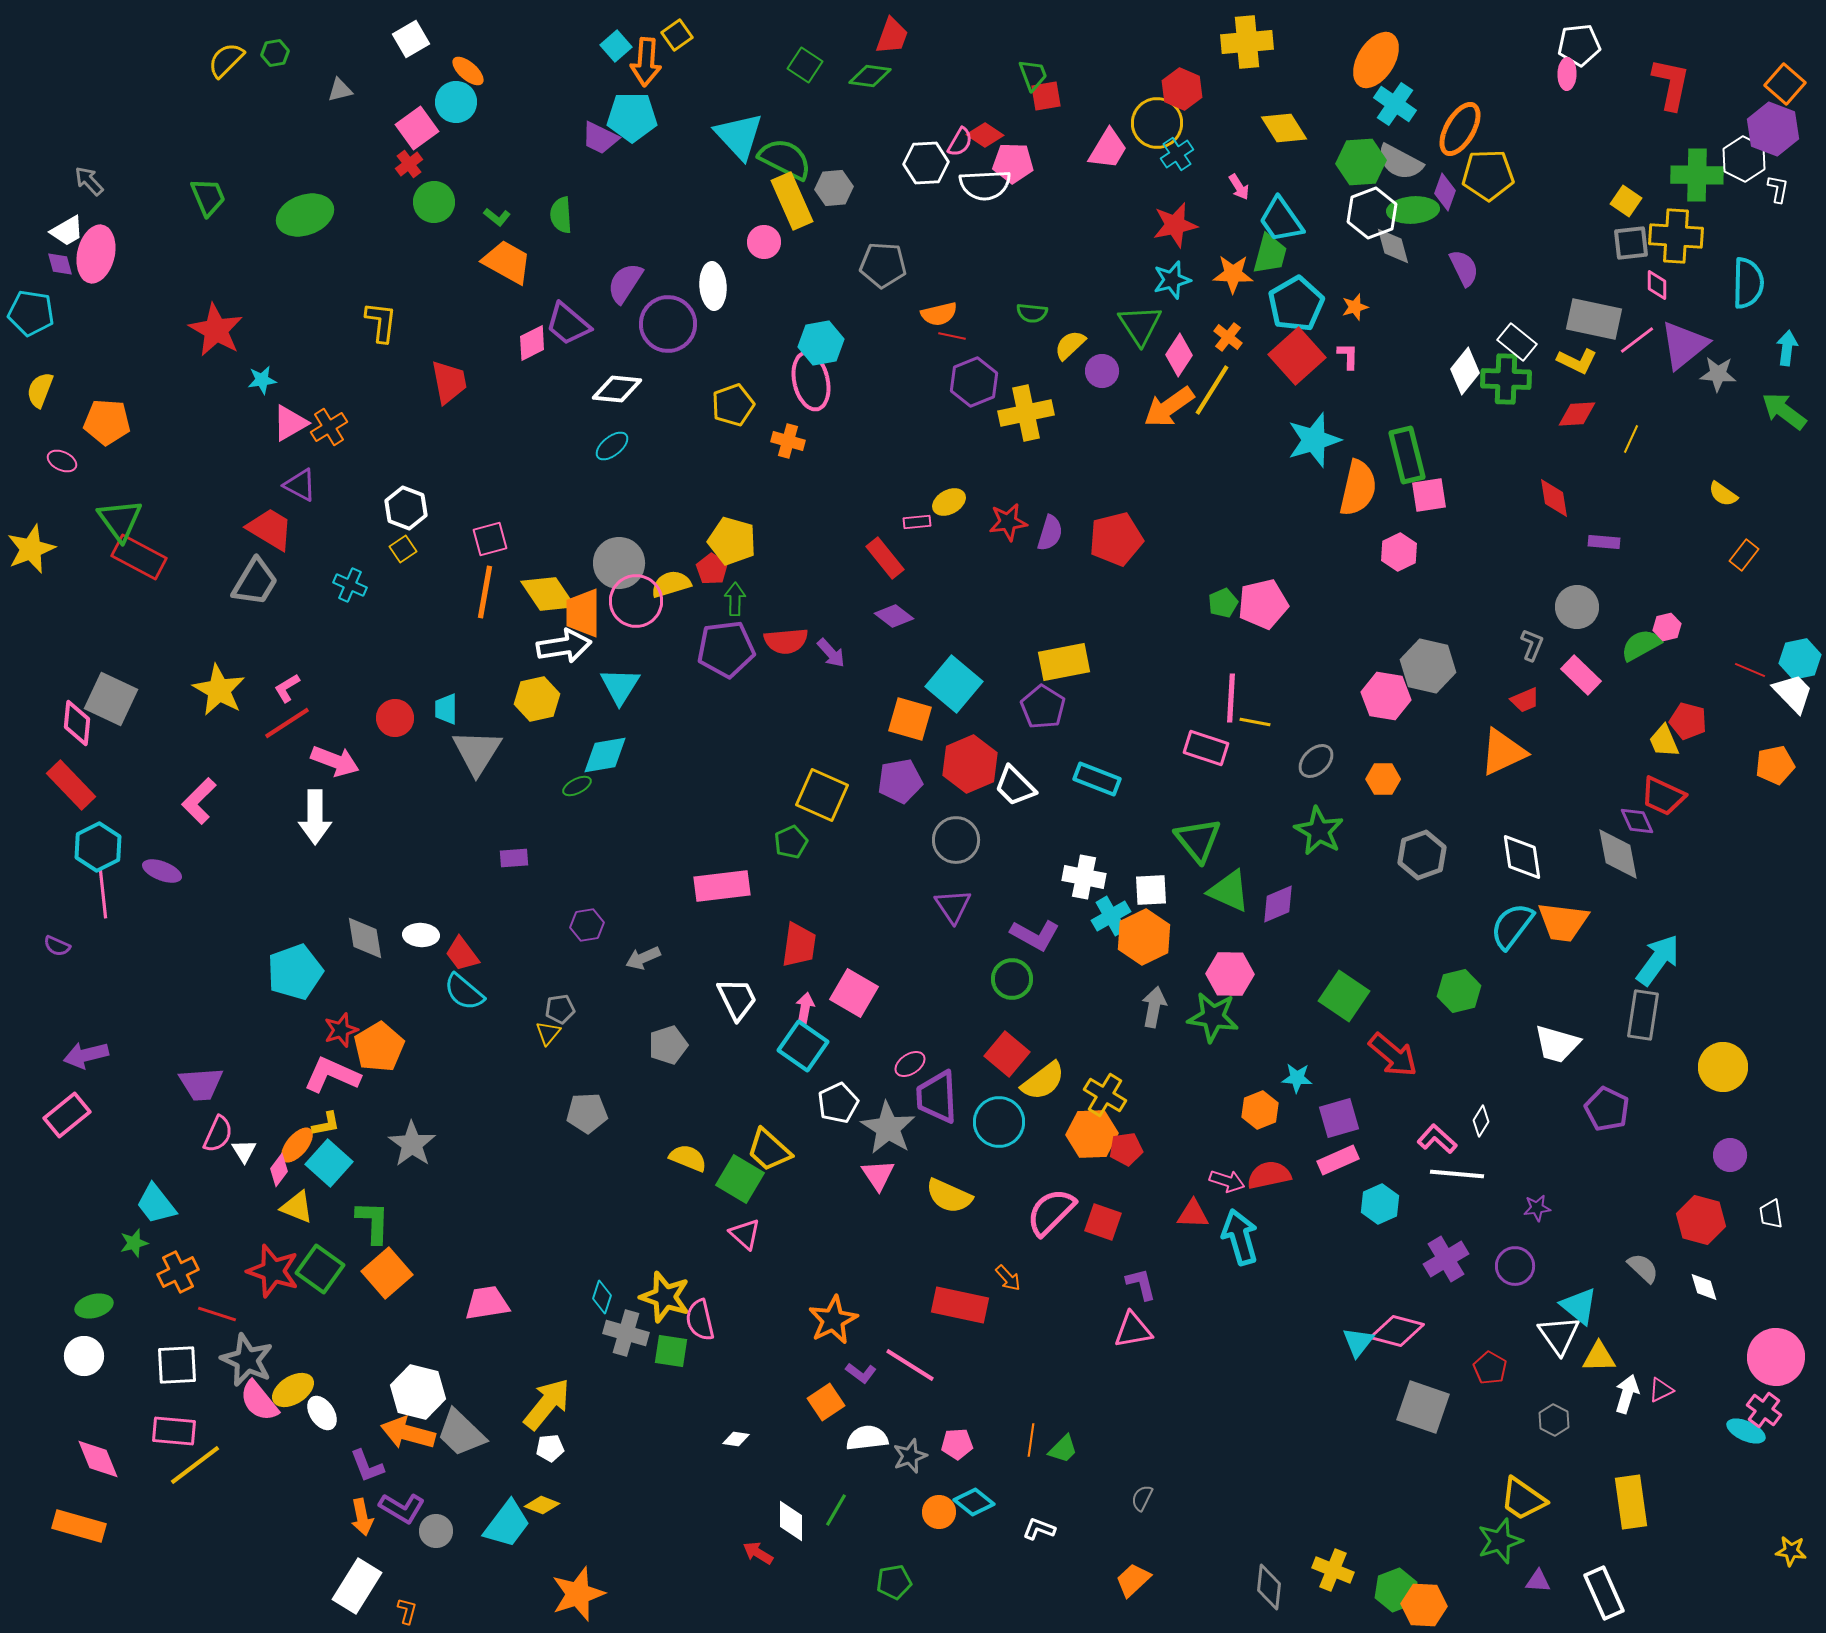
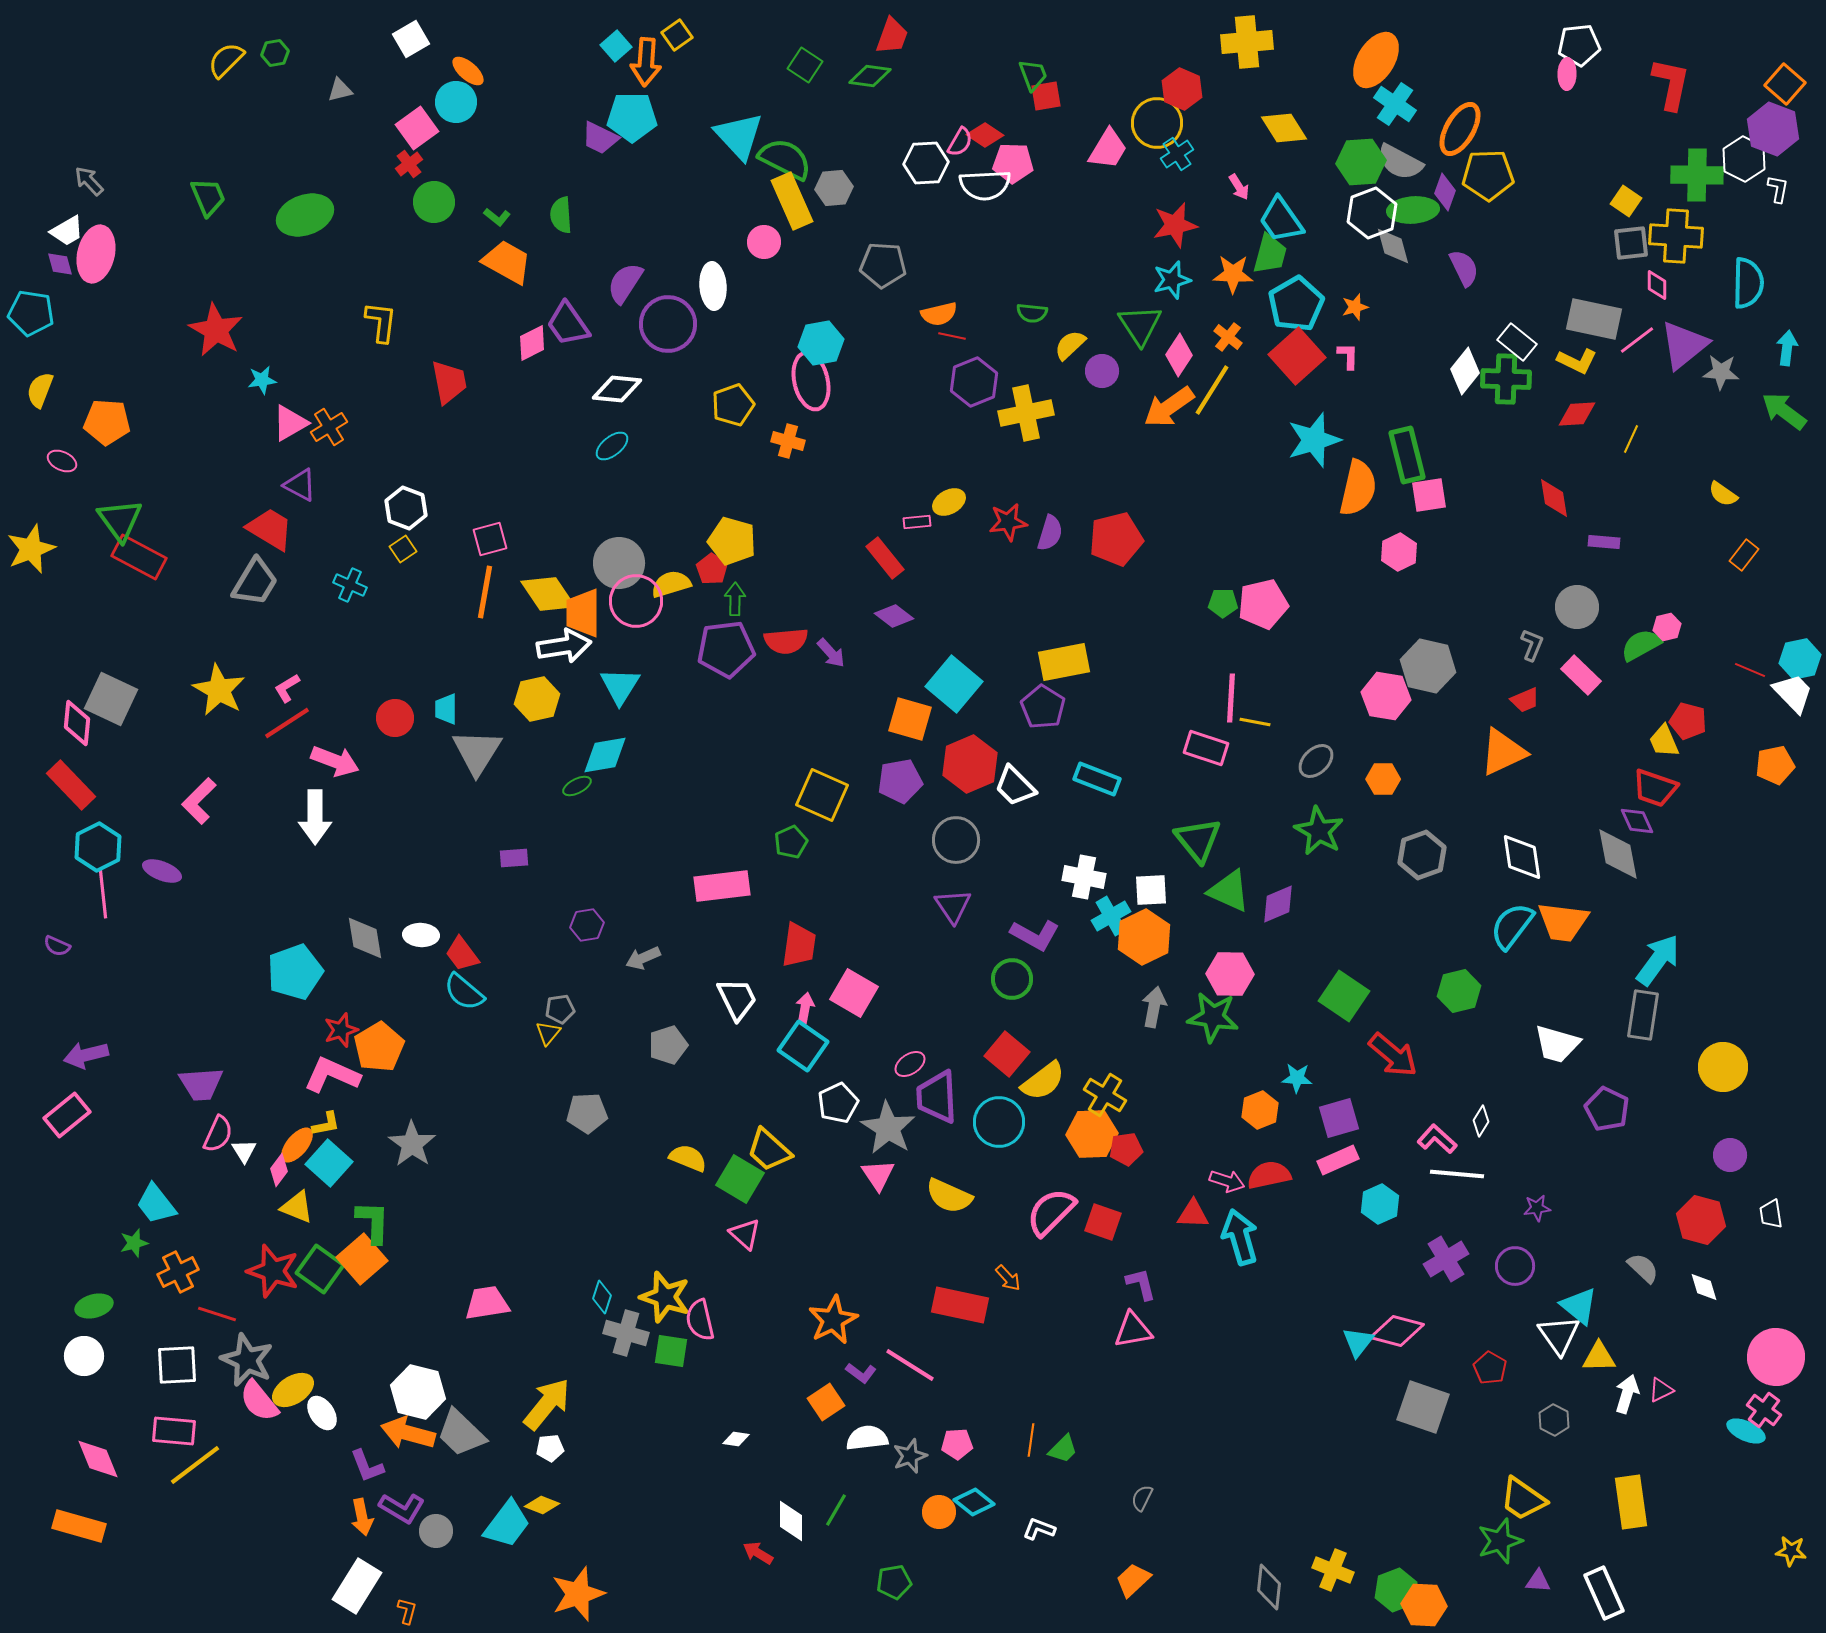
purple trapezoid at (568, 324): rotated 15 degrees clockwise
gray star at (1718, 374): moved 3 px right, 2 px up
green pentagon at (1223, 603): rotated 24 degrees clockwise
red trapezoid at (1663, 796): moved 8 px left, 8 px up; rotated 6 degrees counterclockwise
orange square at (387, 1273): moved 25 px left, 14 px up
